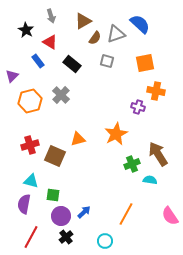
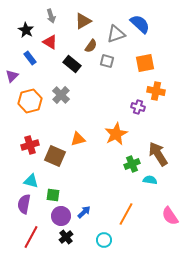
brown semicircle: moved 4 px left, 8 px down
blue rectangle: moved 8 px left, 3 px up
cyan circle: moved 1 px left, 1 px up
